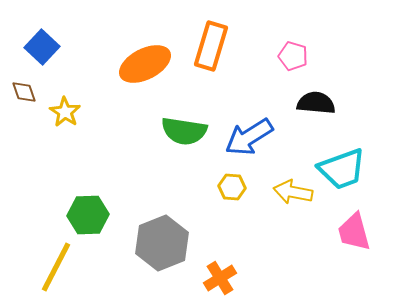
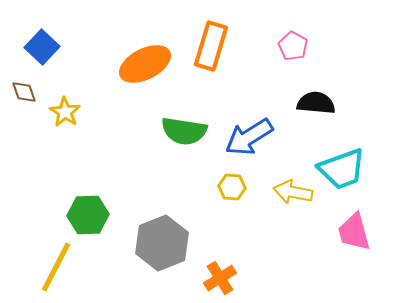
pink pentagon: moved 10 px up; rotated 12 degrees clockwise
